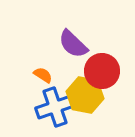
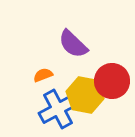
red circle: moved 10 px right, 10 px down
orange semicircle: rotated 54 degrees counterclockwise
blue cross: moved 3 px right, 2 px down; rotated 9 degrees counterclockwise
